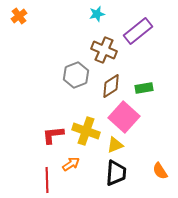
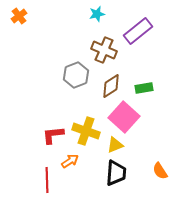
orange arrow: moved 1 px left, 3 px up
